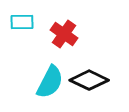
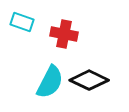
cyan rectangle: rotated 20 degrees clockwise
red cross: rotated 24 degrees counterclockwise
